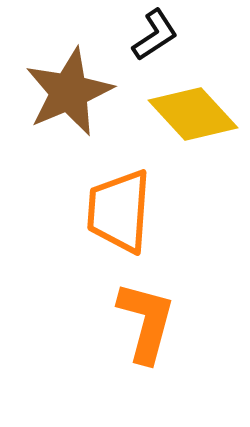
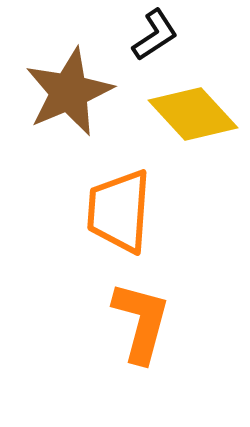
orange L-shape: moved 5 px left
